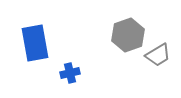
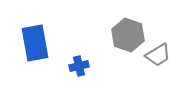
gray hexagon: rotated 20 degrees counterclockwise
blue cross: moved 9 px right, 7 px up
